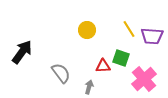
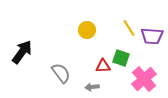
yellow line: moved 1 px up
gray arrow: moved 3 px right; rotated 112 degrees counterclockwise
